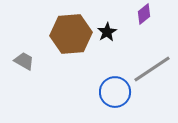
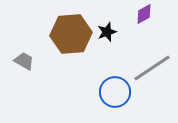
purple diamond: rotated 10 degrees clockwise
black star: rotated 12 degrees clockwise
gray line: moved 1 px up
